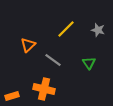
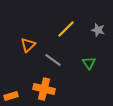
orange rectangle: moved 1 px left
